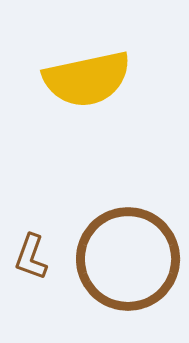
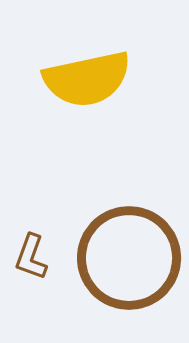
brown circle: moved 1 px right, 1 px up
